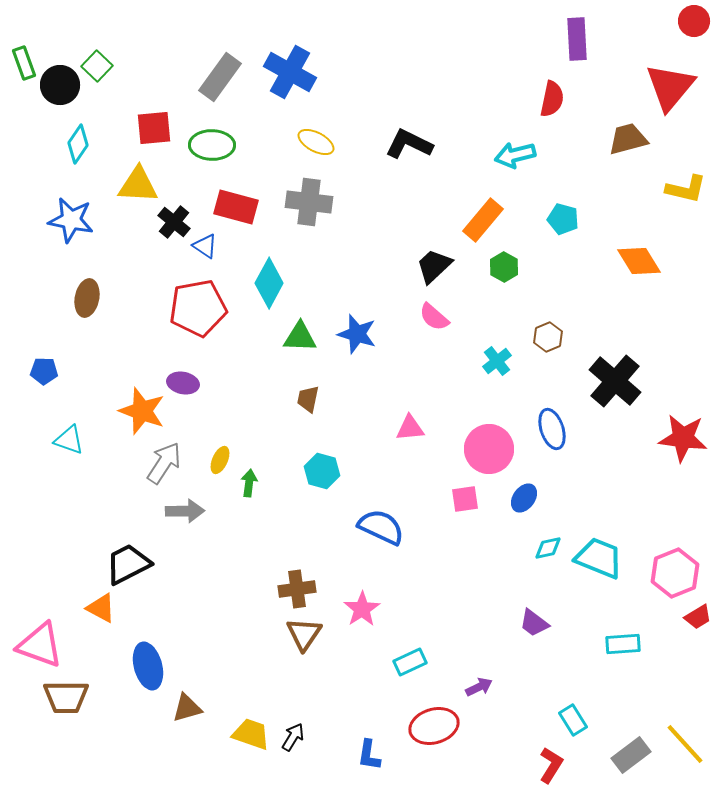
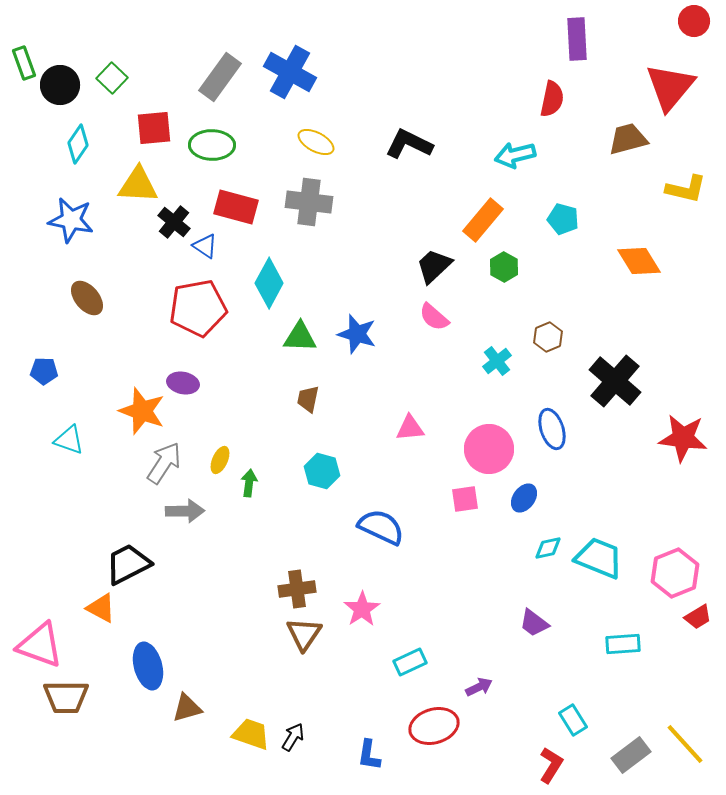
green square at (97, 66): moved 15 px right, 12 px down
brown ellipse at (87, 298): rotated 51 degrees counterclockwise
